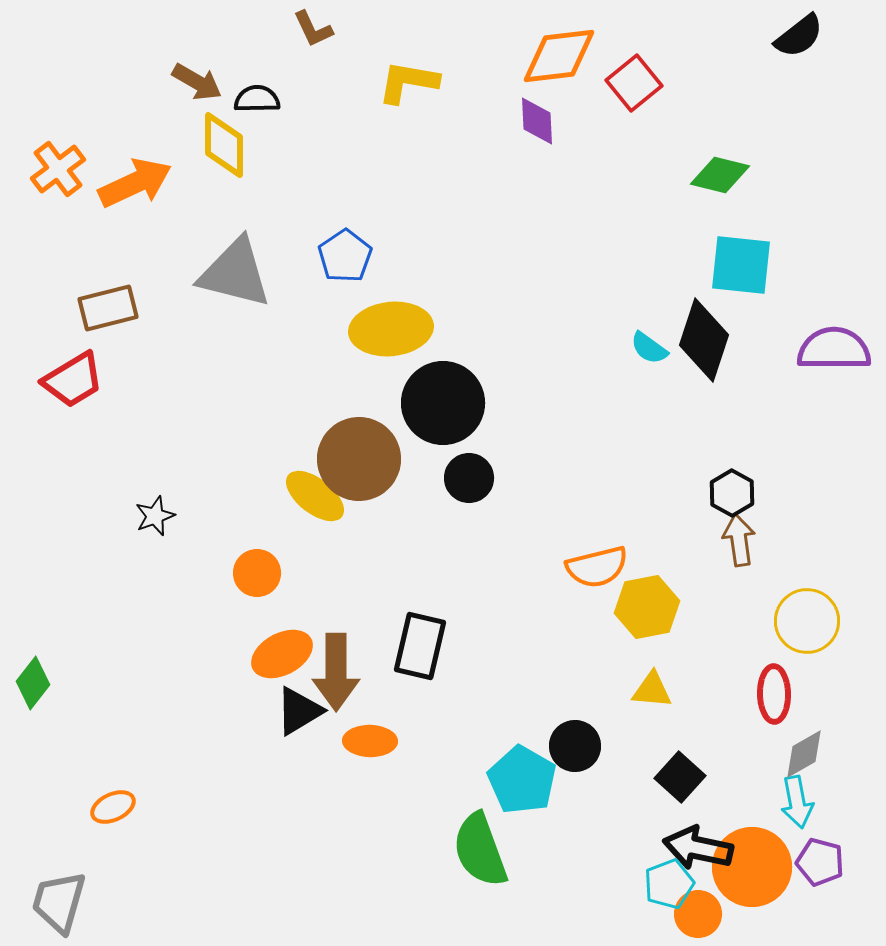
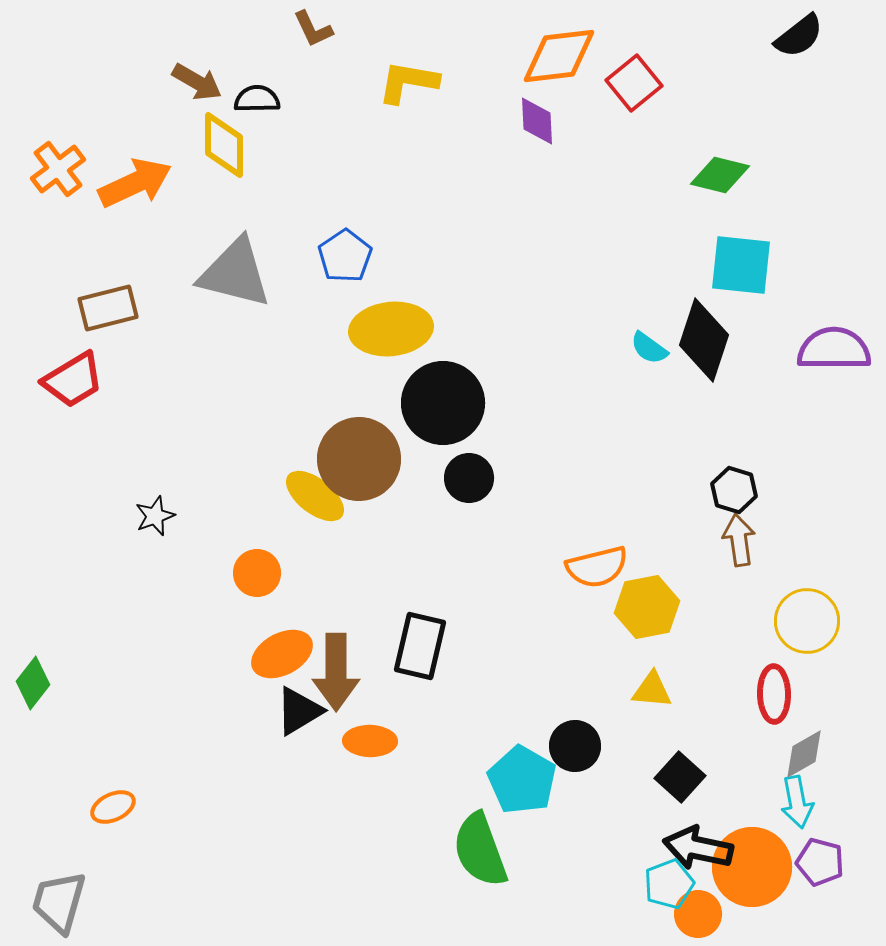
black hexagon at (732, 493): moved 2 px right, 3 px up; rotated 12 degrees counterclockwise
